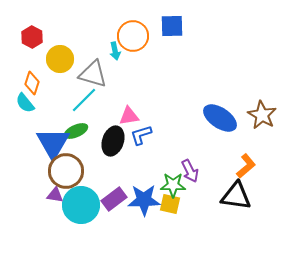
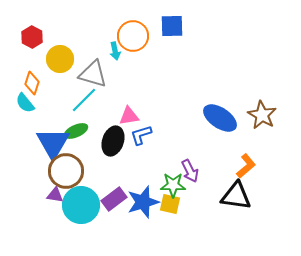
blue star: moved 1 px left, 2 px down; rotated 16 degrees counterclockwise
